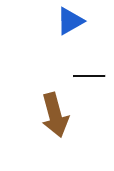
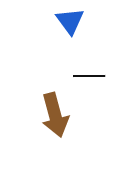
blue triangle: rotated 36 degrees counterclockwise
